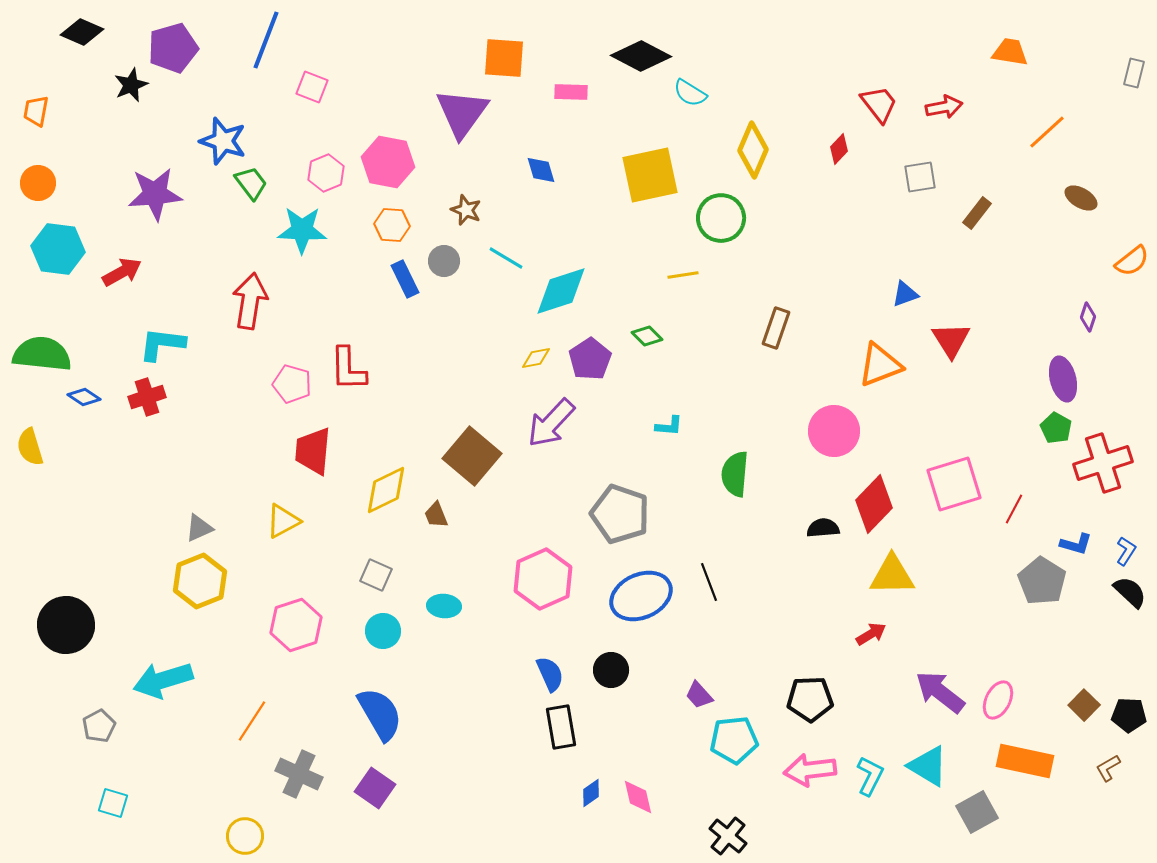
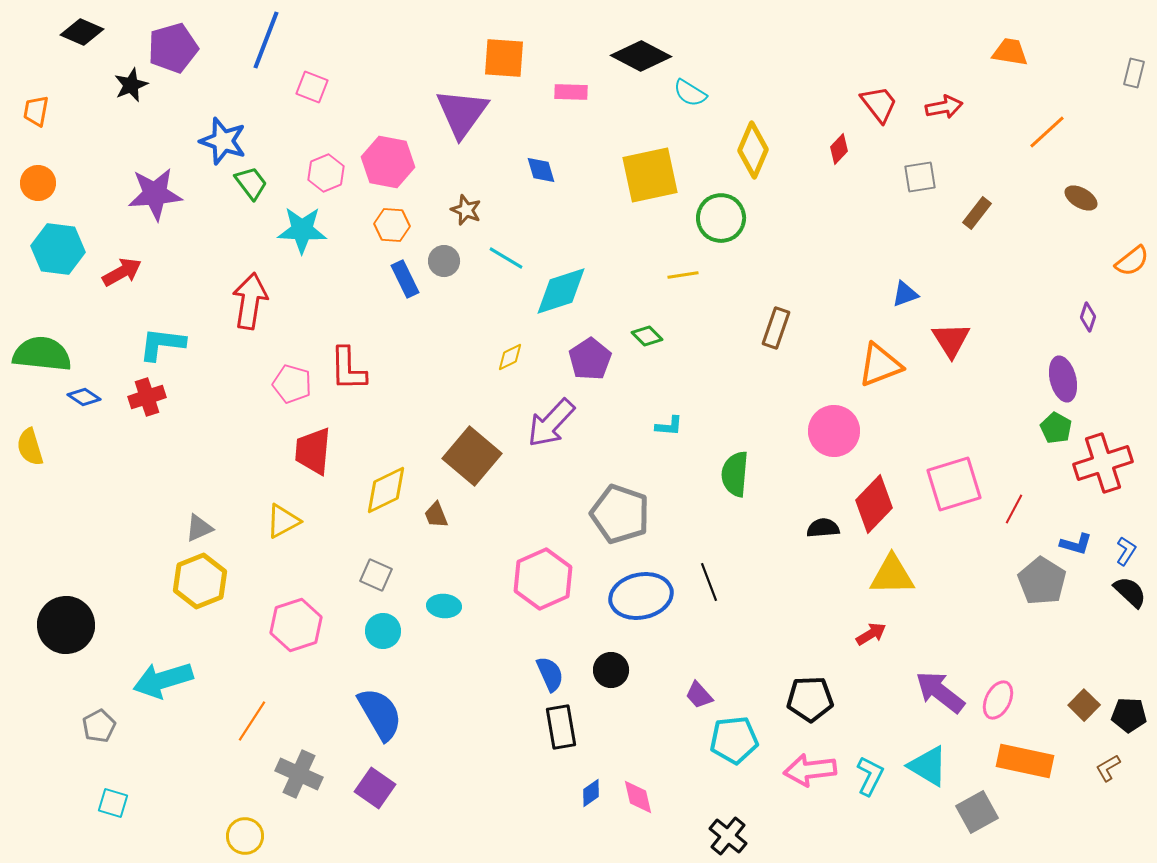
yellow diamond at (536, 358): moved 26 px left, 1 px up; rotated 16 degrees counterclockwise
blue ellipse at (641, 596): rotated 12 degrees clockwise
